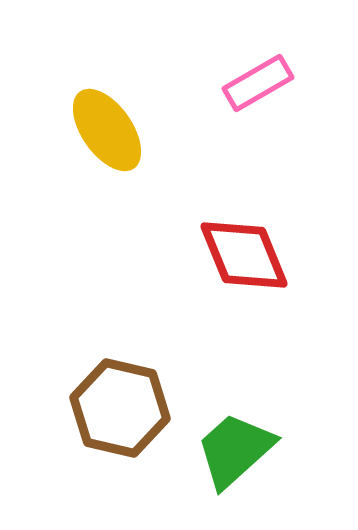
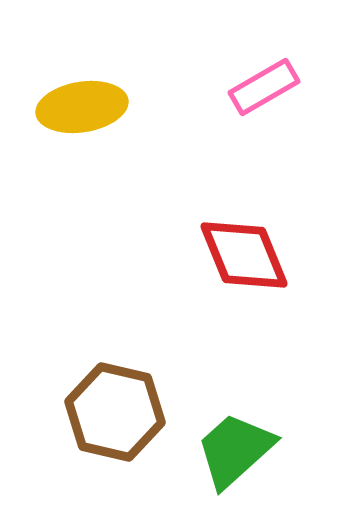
pink rectangle: moved 6 px right, 4 px down
yellow ellipse: moved 25 px left, 23 px up; rotated 64 degrees counterclockwise
brown hexagon: moved 5 px left, 4 px down
